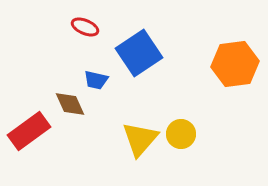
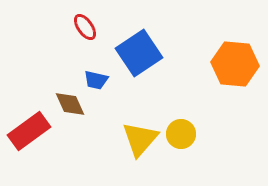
red ellipse: rotated 32 degrees clockwise
orange hexagon: rotated 12 degrees clockwise
